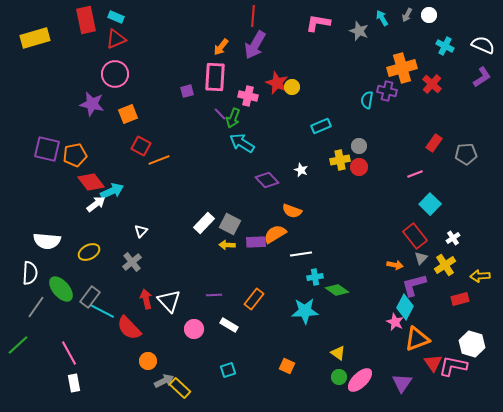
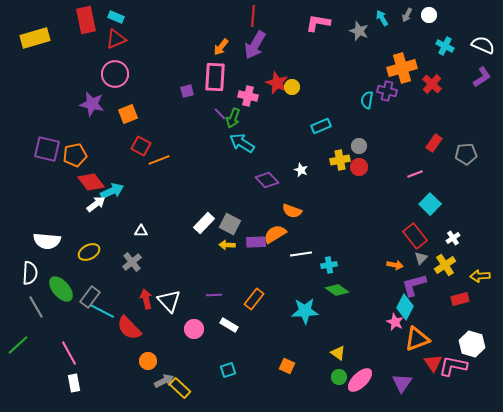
white triangle at (141, 231): rotated 48 degrees clockwise
cyan cross at (315, 277): moved 14 px right, 12 px up
gray line at (36, 307): rotated 65 degrees counterclockwise
